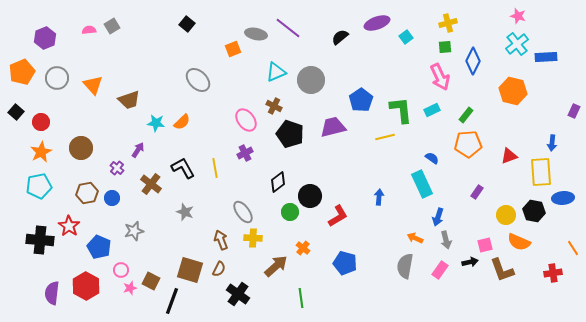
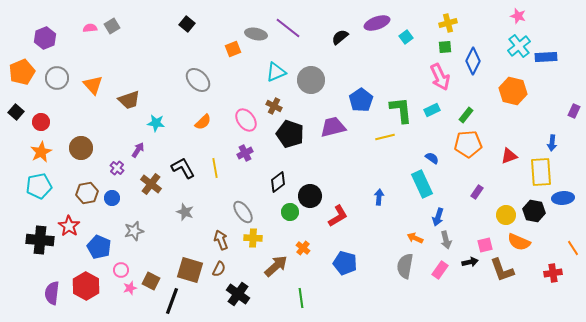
pink semicircle at (89, 30): moved 1 px right, 2 px up
cyan cross at (517, 44): moved 2 px right, 2 px down
orange semicircle at (182, 122): moved 21 px right
